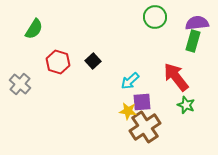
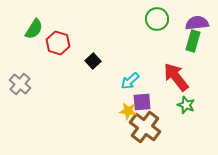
green circle: moved 2 px right, 2 px down
red hexagon: moved 19 px up
brown cross: rotated 20 degrees counterclockwise
